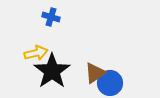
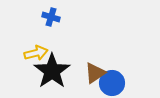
blue circle: moved 2 px right
